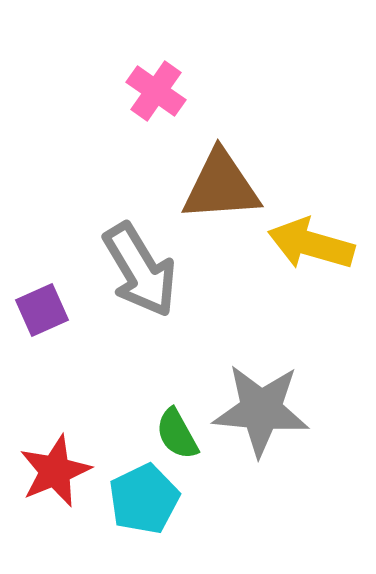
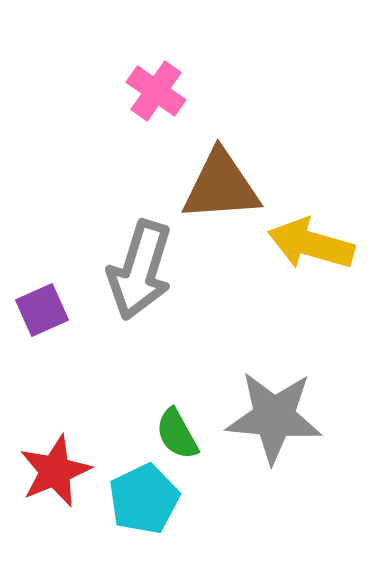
gray arrow: rotated 48 degrees clockwise
gray star: moved 13 px right, 7 px down
